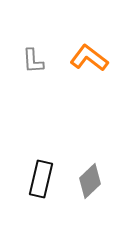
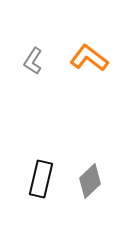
gray L-shape: rotated 36 degrees clockwise
